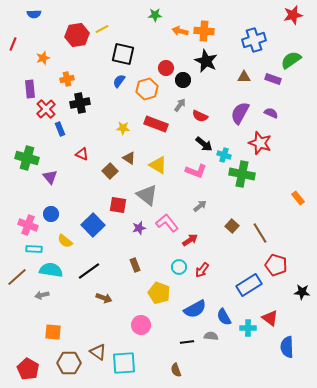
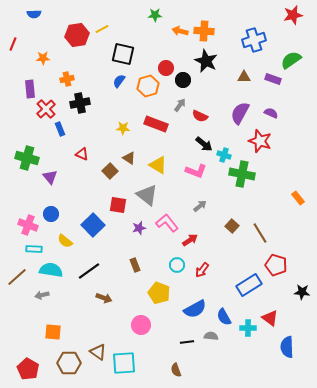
orange star at (43, 58): rotated 16 degrees clockwise
orange hexagon at (147, 89): moved 1 px right, 3 px up
red star at (260, 143): moved 2 px up
cyan circle at (179, 267): moved 2 px left, 2 px up
